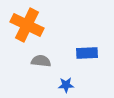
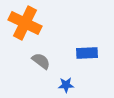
orange cross: moved 2 px left, 2 px up
gray semicircle: rotated 30 degrees clockwise
